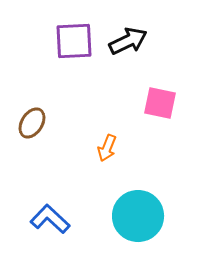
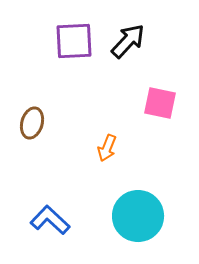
black arrow: rotated 21 degrees counterclockwise
brown ellipse: rotated 16 degrees counterclockwise
blue L-shape: moved 1 px down
